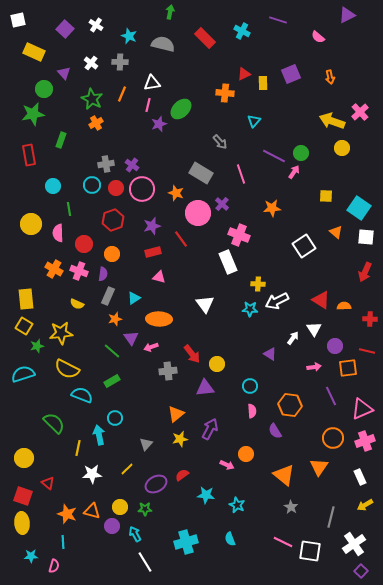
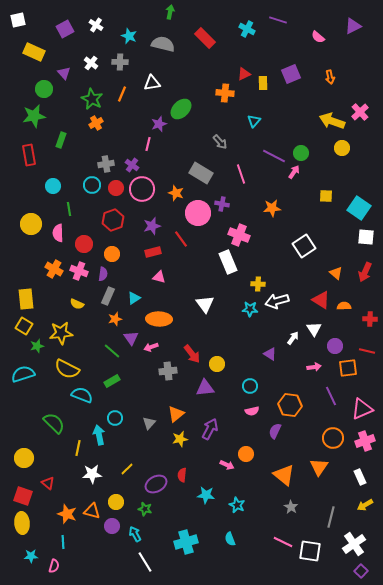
purple triangle at (347, 15): moved 6 px right, 11 px down
purple square at (65, 29): rotated 18 degrees clockwise
cyan cross at (242, 31): moved 5 px right, 2 px up
pink line at (148, 105): moved 39 px down
green star at (33, 114): moved 1 px right, 2 px down
purple cross at (222, 204): rotated 32 degrees counterclockwise
orange triangle at (336, 232): moved 41 px down
white arrow at (277, 301): rotated 10 degrees clockwise
pink semicircle at (252, 411): rotated 80 degrees clockwise
purple semicircle at (275, 431): rotated 56 degrees clockwise
gray triangle at (146, 444): moved 3 px right, 21 px up
red semicircle at (182, 475): rotated 48 degrees counterclockwise
yellow circle at (120, 507): moved 4 px left, 5 px up
green star at (145, 509): rotated 16 degrees clockwise
